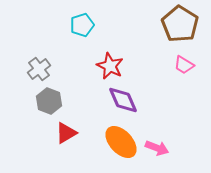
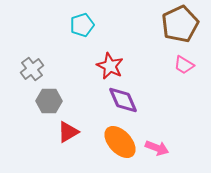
brown pentagon: rotated 15 degrees clockwise
gray cross: moved 7 px left
gray hexagon: rotated 20 degrees counterclockwise
red triangle: moved 2 px right, 1 px up
orange ellipse: moved 1 px left
